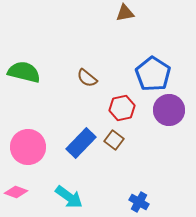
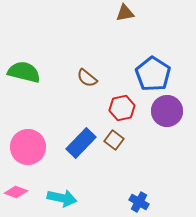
purple circle: moved 2 px left, 1 px down
cyan arrow: moved 7 px left, 1 px down; rotated 24 degrees counterclockwise
